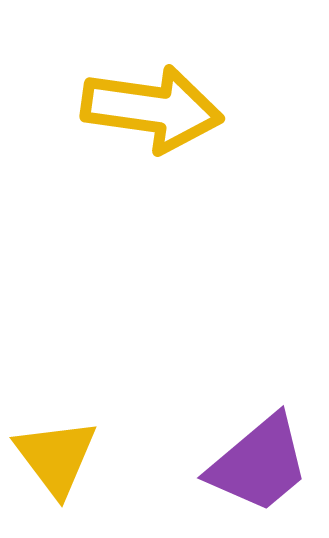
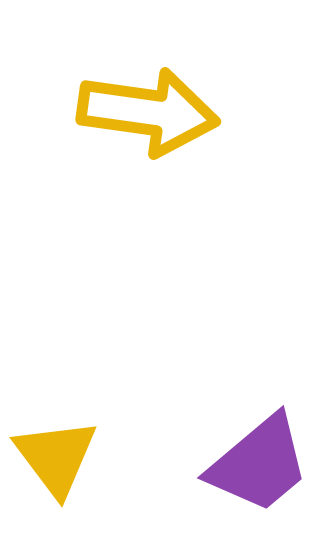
yellow arrow: moved 4 px left, 3 px down
